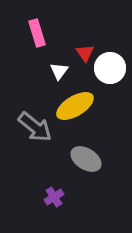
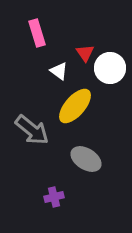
white triangle: rotated 30 degrees counterclockwise
yellow ellipse: rotated 18 degrees counterclockwise
gray arrow: moved 3 px left, 3 px down
purple cross: rotated 18 degrees clockwise
